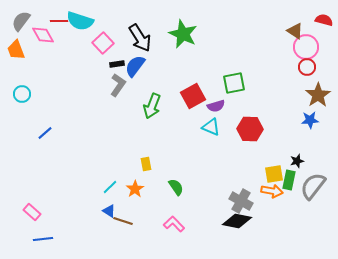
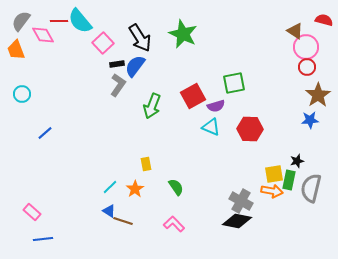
cyan semicircle at (80, 21): rotated 32 degrees clockwise
gray semicircle at (313, 186): moved 2 px left, 2 px down; rotated 24 degrees counterclockwise
